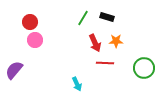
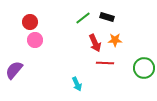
green line: rotated 21 degrees clockwise
orange star: moved 1 px left, 1 px up
